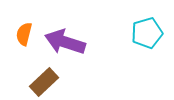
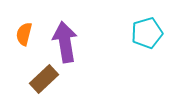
purple arrow: rotated 63 degrees clockwise
brown rectangle: moved 3 px up
